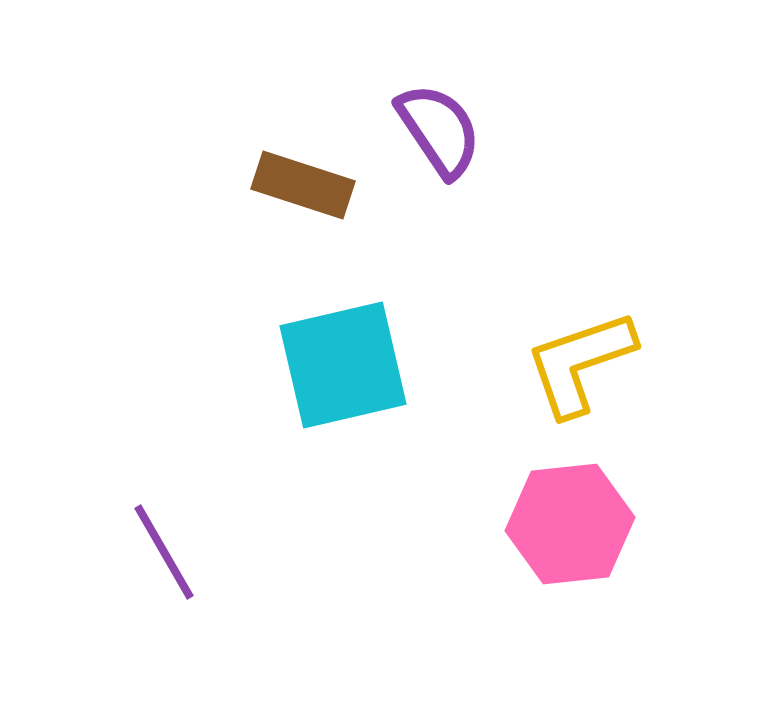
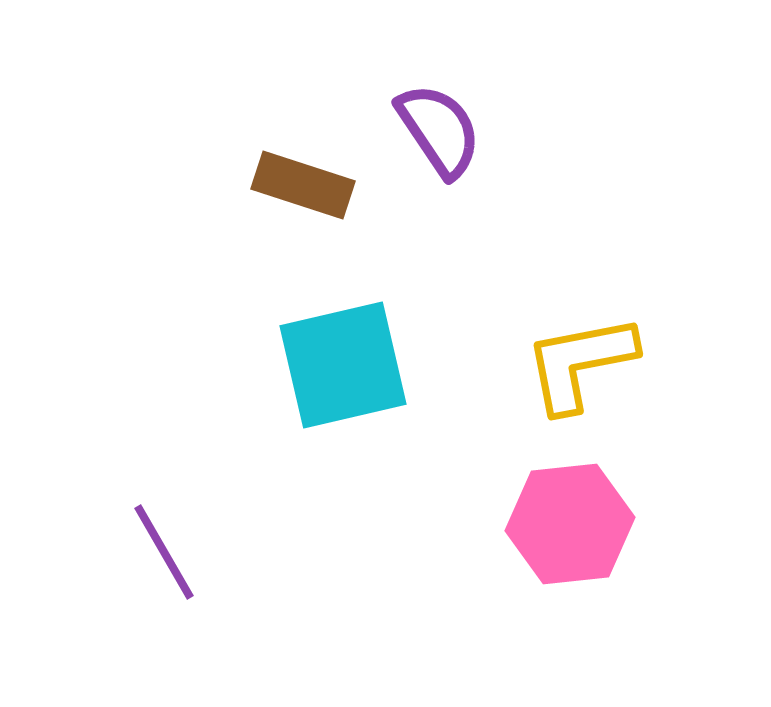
yellow L-shape: rotated 8 degrees clockwise
